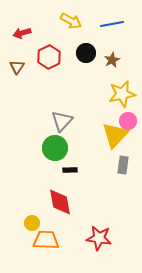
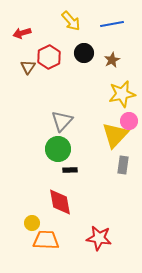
yellow arrow: rotated 20 degrees clockwise
black circle: moved 2 px left
brown triangle: moved 11 px right
pink circle: moved 1 px right
green circle: moved 3 px right, 1 px down
